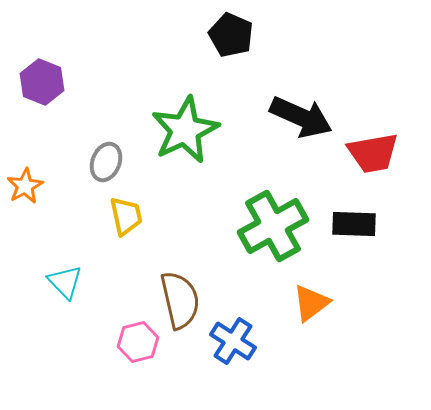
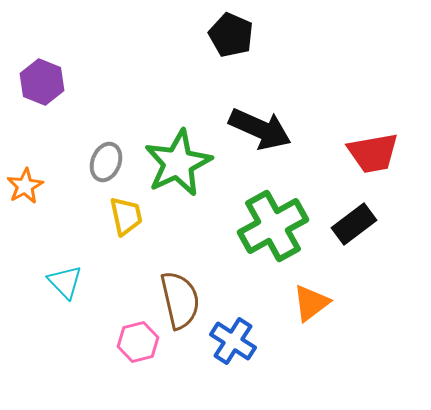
black arrow: moved 41 px left, 12 px down
green star: moved 7 px left, 33 px down
black rectangle: rotated 39 degrees counterclockwise
